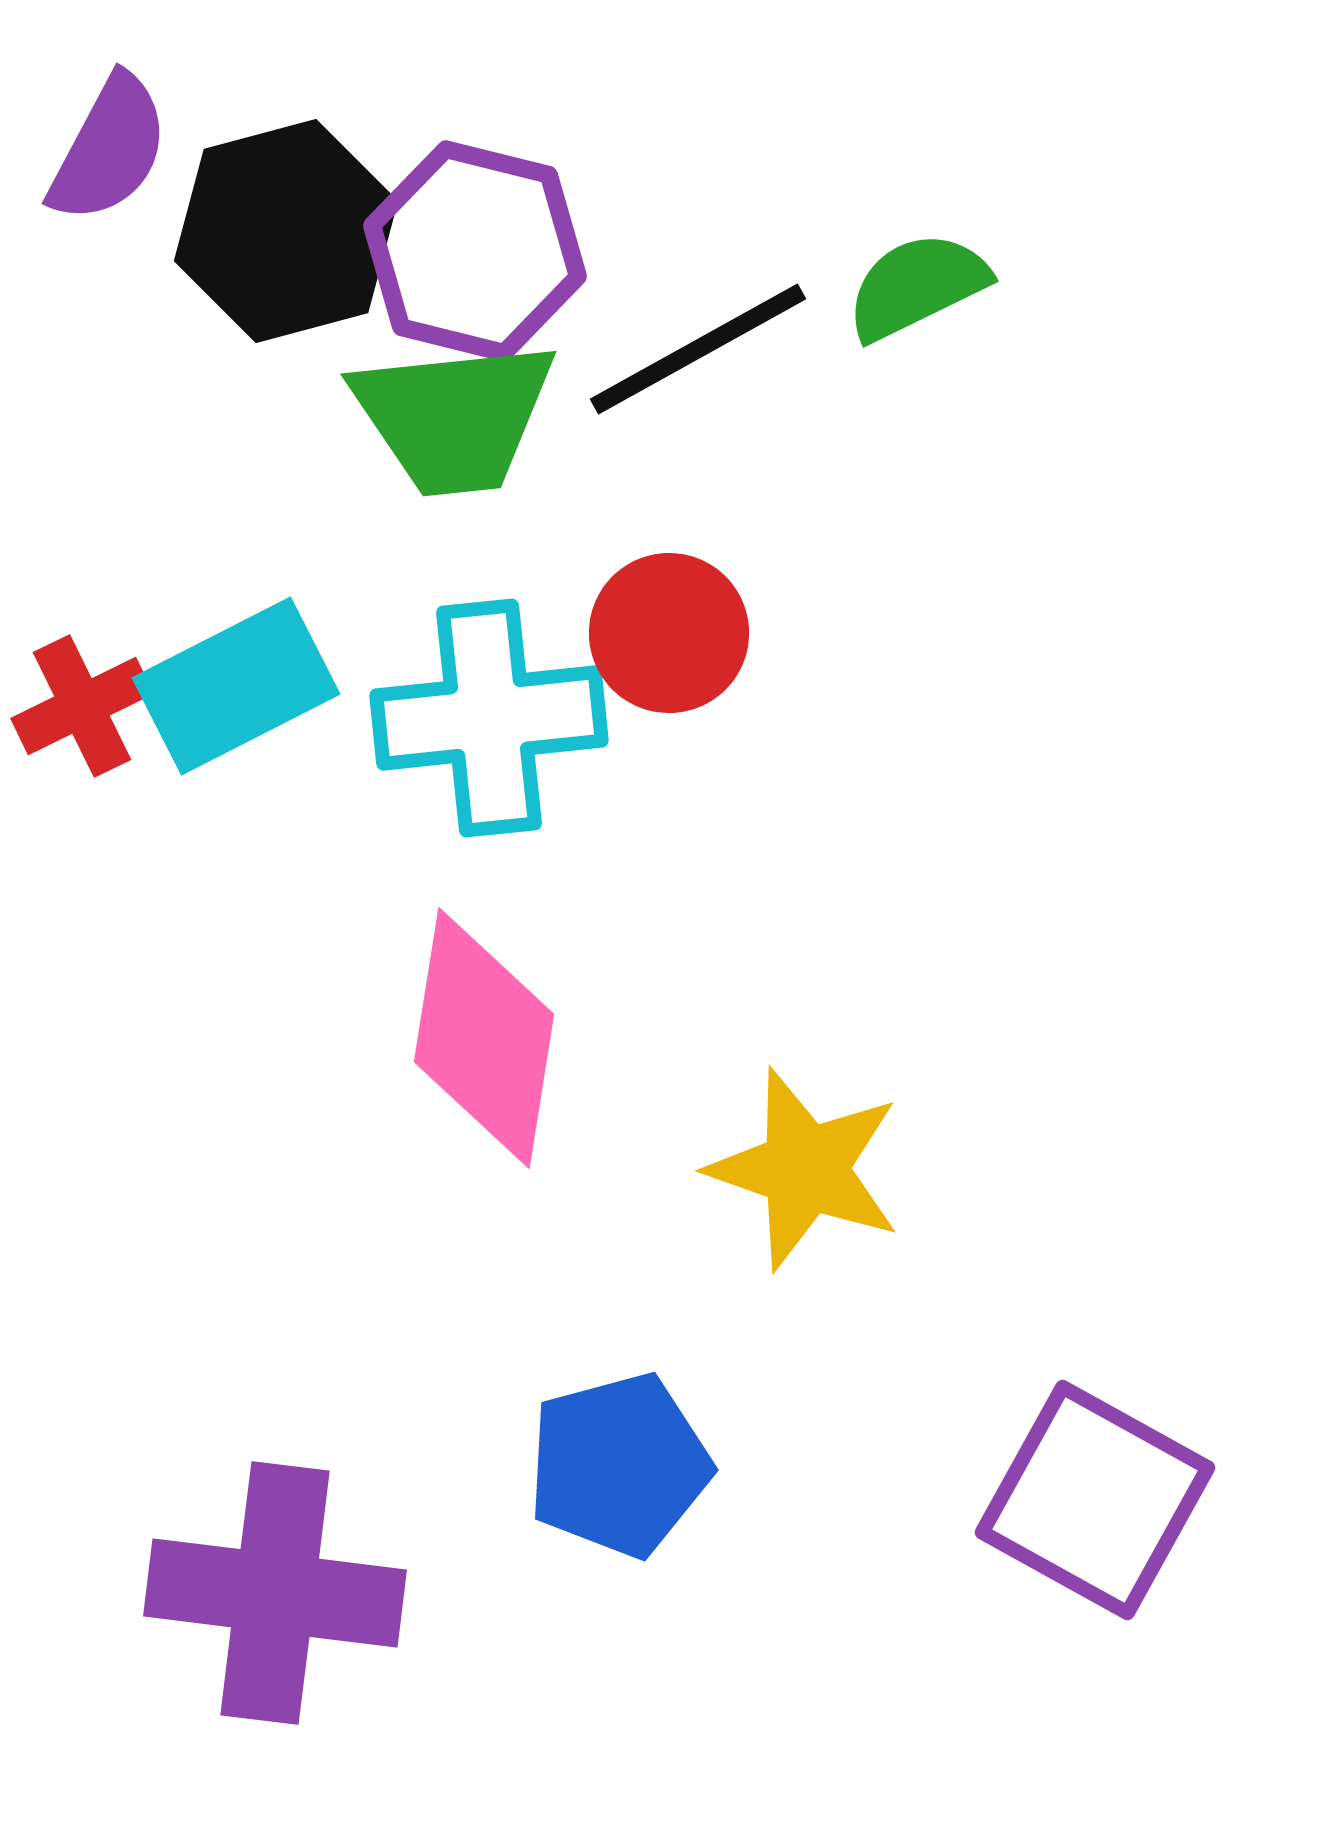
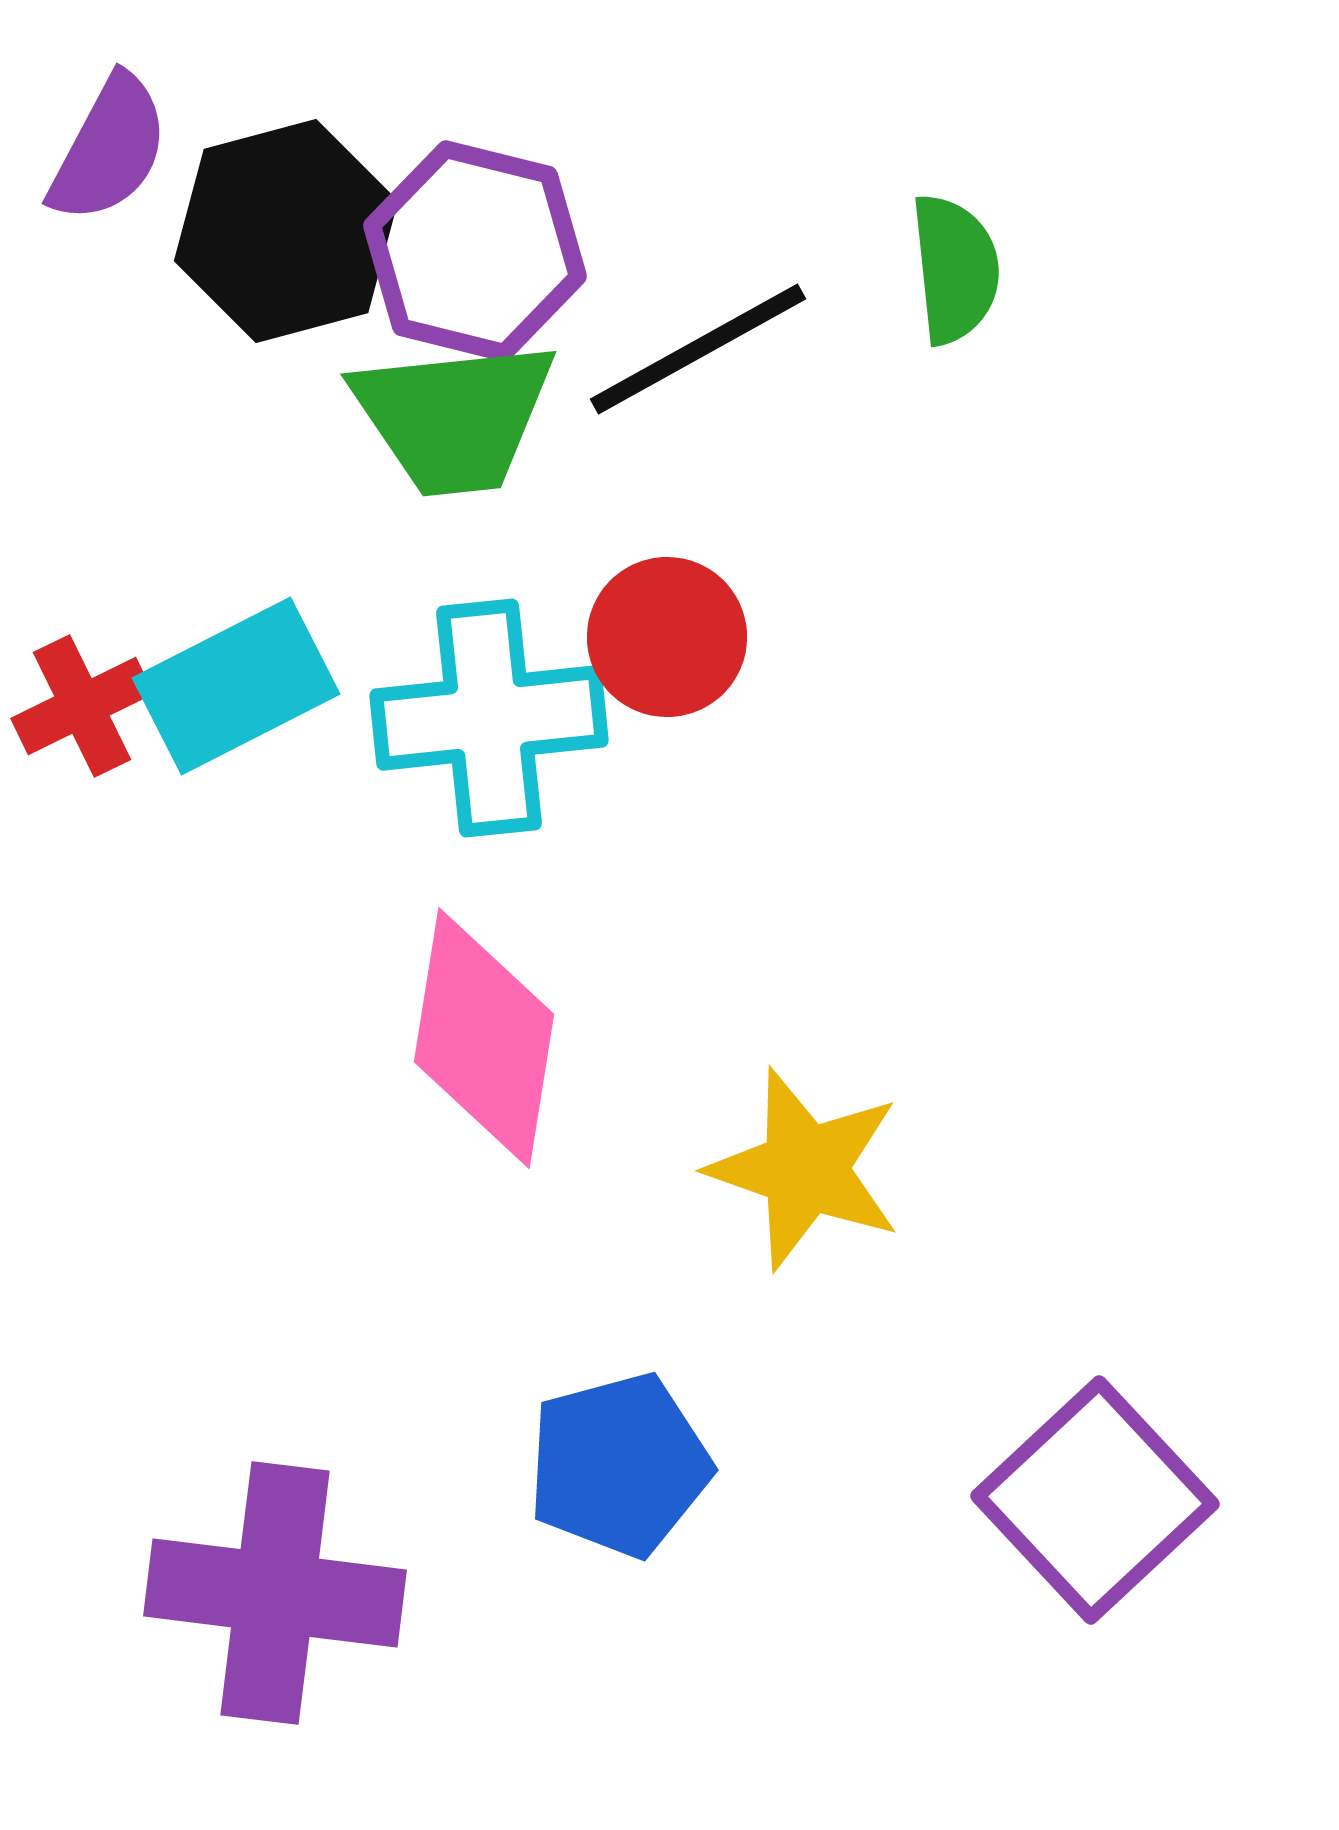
green semicircle: moved 38 px right, 17 px up; rotated 110 degrees clockwise
red circle: moved 2 px left, 4 px down
purple square: rotated 18 degrees clockwise
